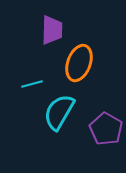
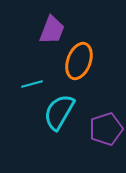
purple trapezoid: rotated 20 degrees clockwise
orange ellipse: moved 2 px up
purple pentagon: rotated 24 degrees clockwise
